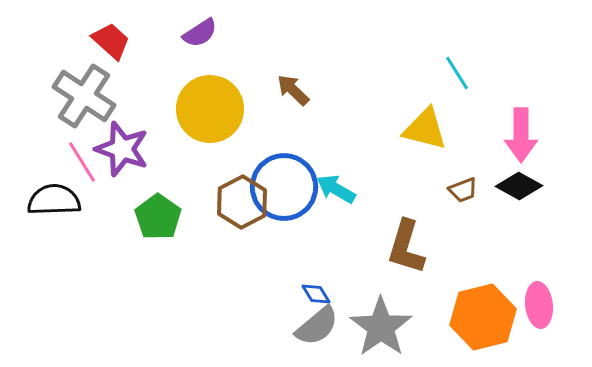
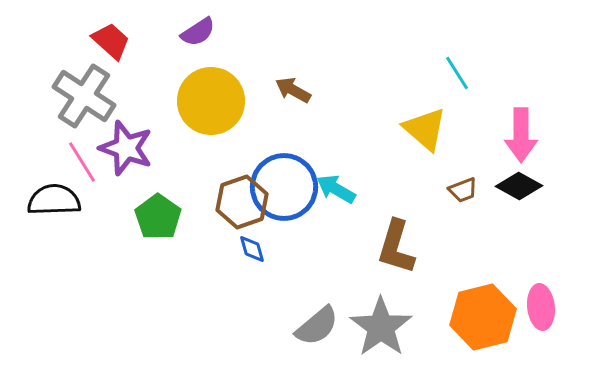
purple semicircle: moved 2 px left, 1 px up
brown arrow: rotated 15 degrees counterclockwise
yellow circle: moved 1 px right, 8 px up
yellow triangle: rotated 27 degrees clockwise
purple star: moved 4 px right, 1 px up
brown hexagon: rotated 9 degrees clockwise
brown L-shape: moved 10 px left
blue diamond: moved 64 px left, 45 px up; rotated 16 degrees clockwise
pink ellipse: moved 2 px right, 2 px down
